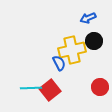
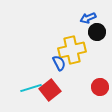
black circle: moved 3 px right, 9 px up
cyan line: rotated 15 degrees counterclockwise
